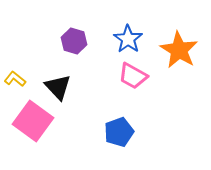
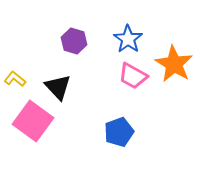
orange star: moved 5 px left, 14 px down
